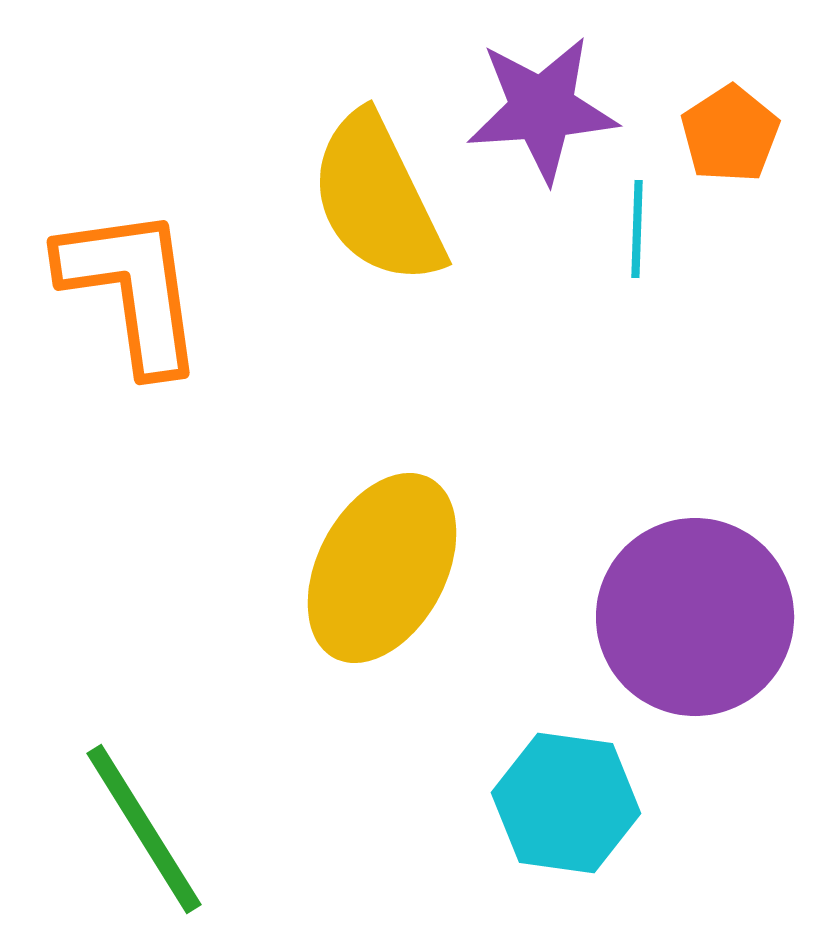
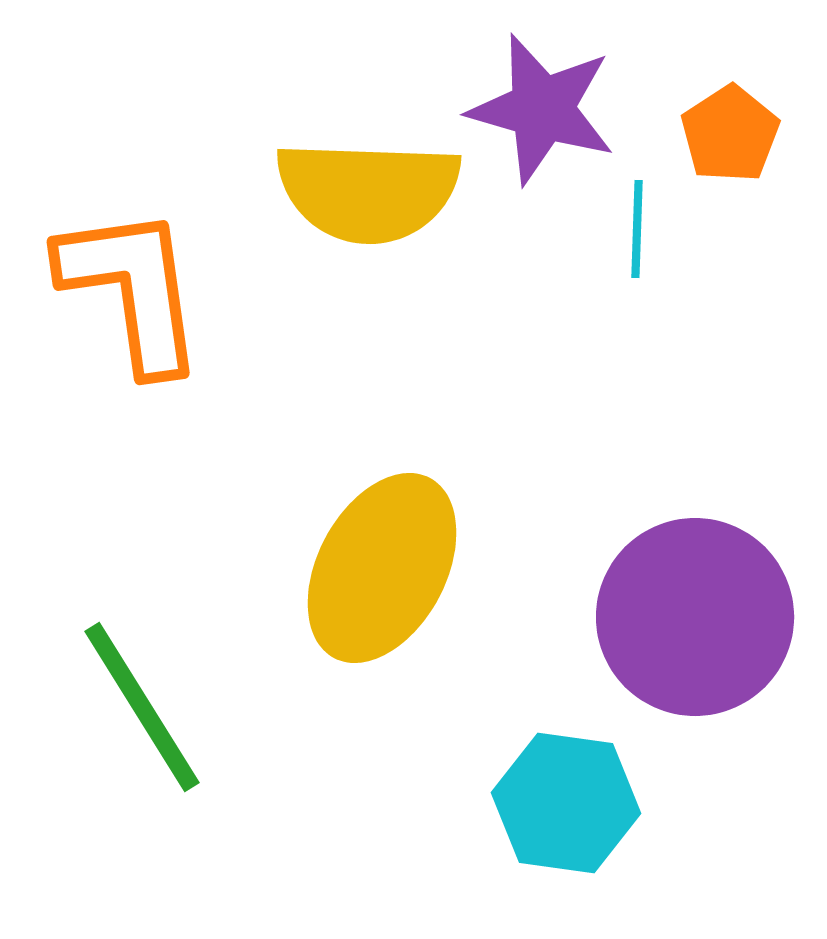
purple star: rotated 20 degrees clockwise
yellow semicircle: moved 9 px left, 8 px up; rotated 62 degrees counterclockwise
green line: moved 2 px left, 122 px up
